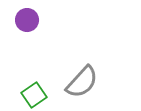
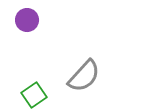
gray semicircle: moved 2 px right, 6 px up
